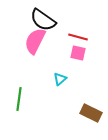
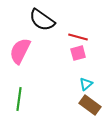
black semicircle: moved 1 px left
pink semicircle: moved 15 px left, 10 px down
pink square: rotated 28 degrees counterclockwise
cyan triangle: moved 26 px right, 5 px down
brown rectangle: moved 1 px left, 8 px up; rotated 10 degrees clockwise
